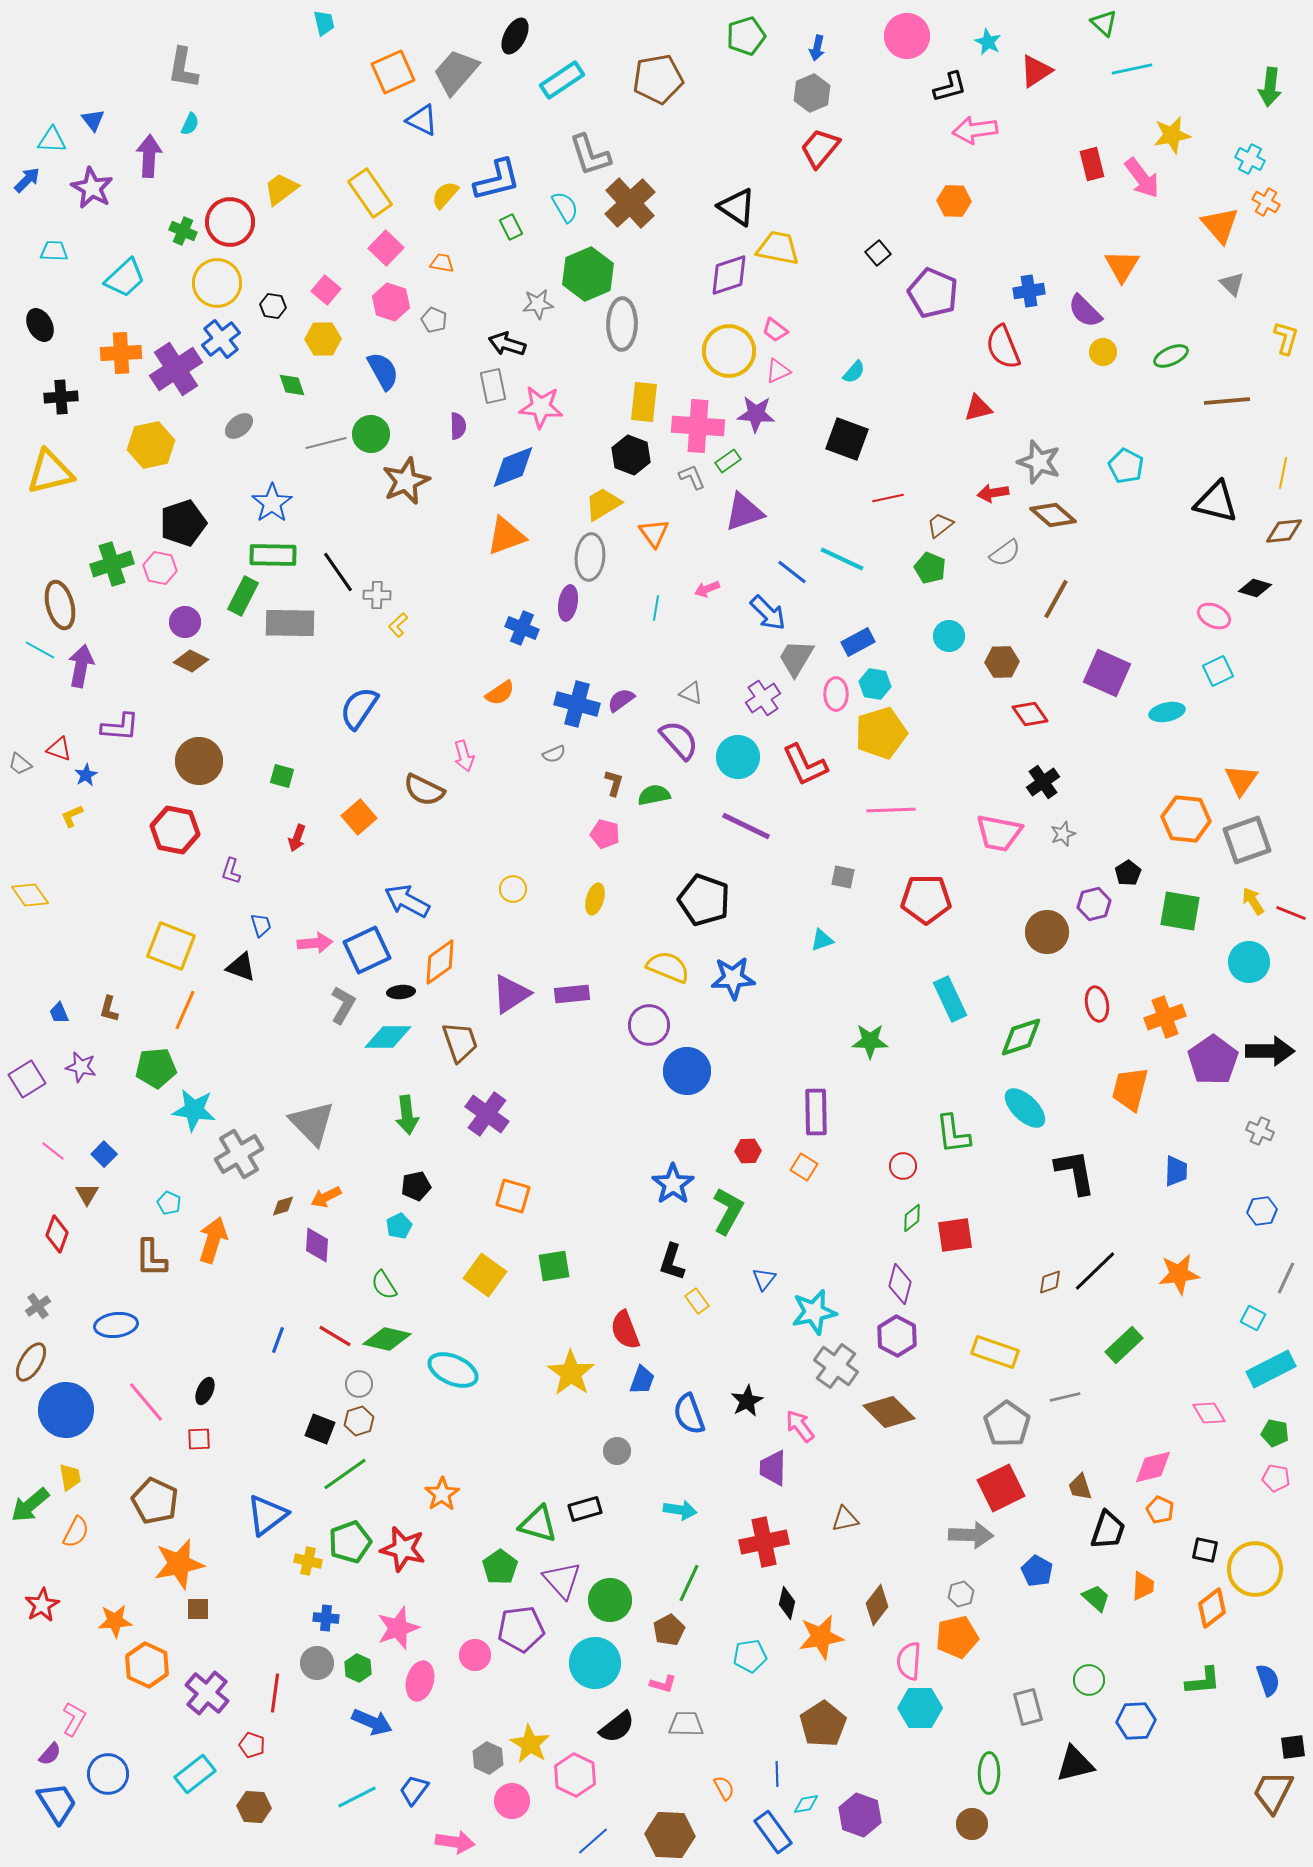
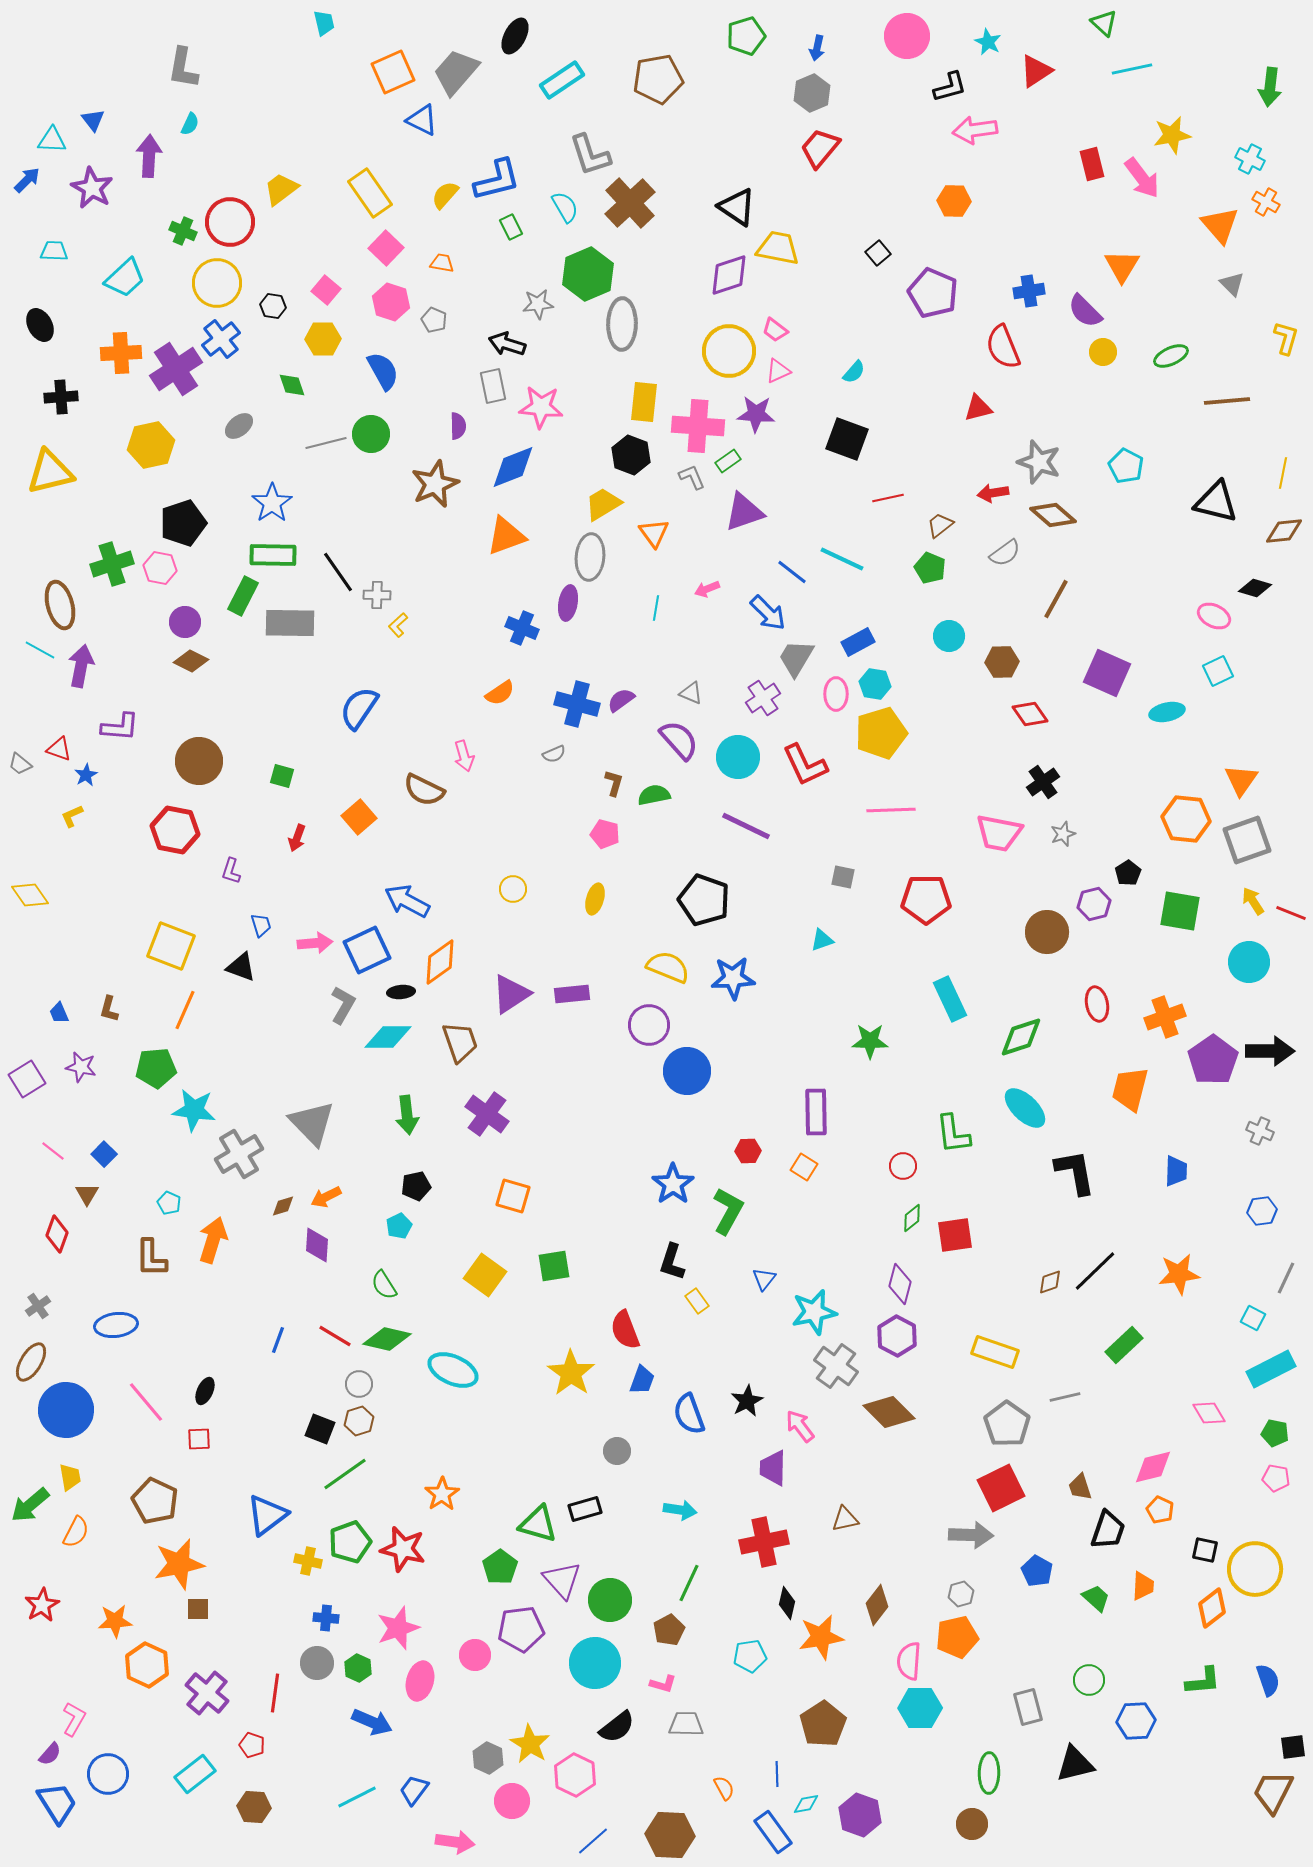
brown star at (406, 481): moved 29 px right, 3 px down
